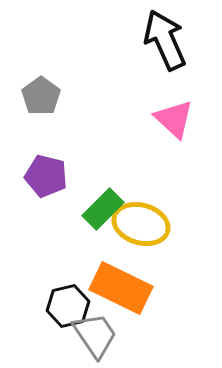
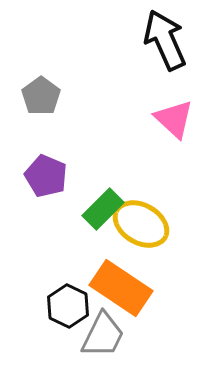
purple pentagon: rotated 9 degrees clockwise
yellow ellipse: rotated 14 degrees clockwise
orange rectangle: rotated 8 degrees clockwise
black hexagon: rotated 21 degrees counterclockwise
gray trapezoid: moved 8 px right; rotated 60 degrees clockwise
